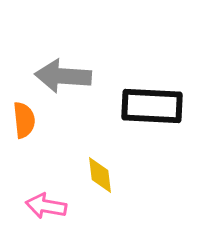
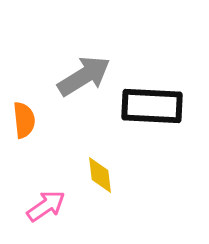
gray arrow: moved 21 px right; rotated 144 degrees clockwise
pink arrow: rotated 135 degrees clockwise
